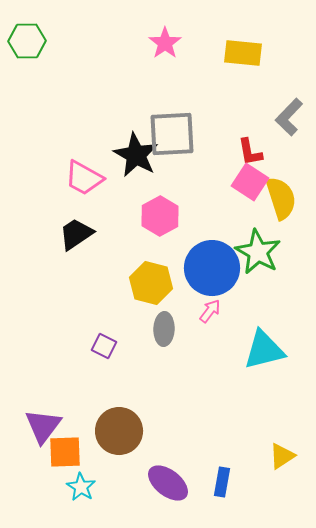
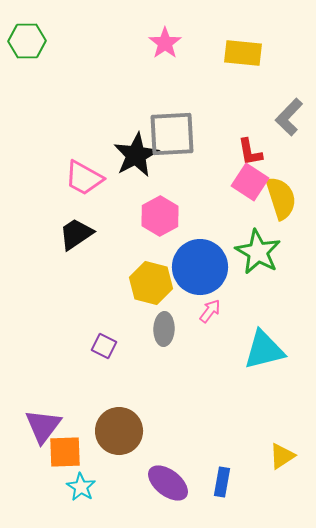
black star: rotated 15 degrees clockwise
blue circle: moved 12 px left, 1 px up
